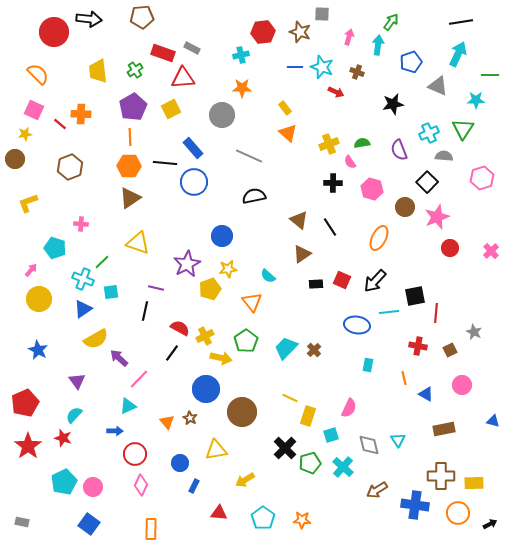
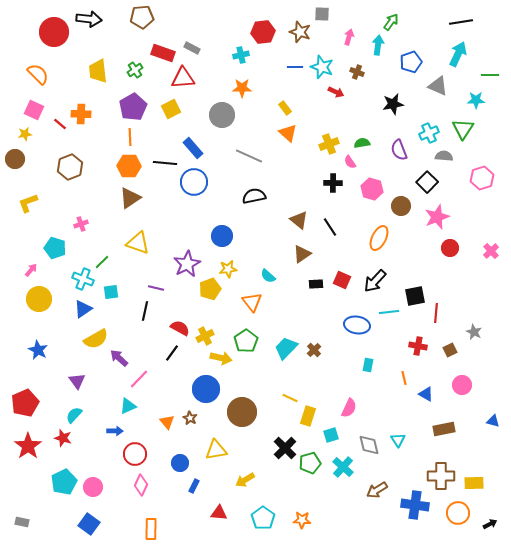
brown circle at (405, 207): moved 4 px left, 1 px up
pink cross at (81, 224): rotated 24 degrees counterclockwise
